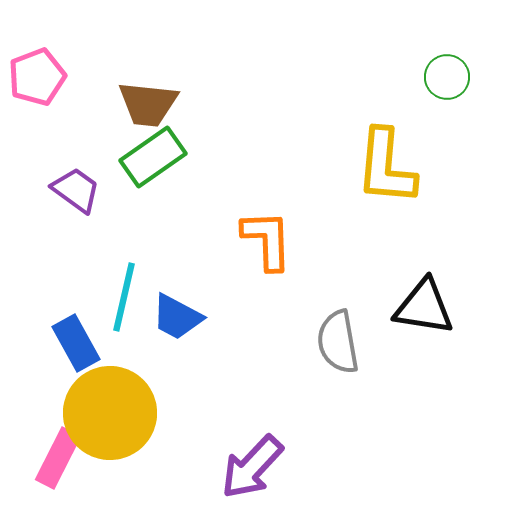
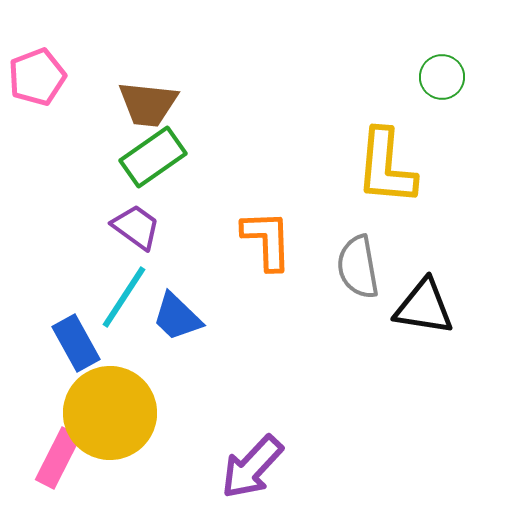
green circle: moved 5 px left
purple trapezoid: moved 60 px right, 37 px down
cyan line: rotated 20 degrees clockwise
blue trapezoid: rotated 16 degrees clockwise
gray semicircle: moved 20 px right, 75 px up
